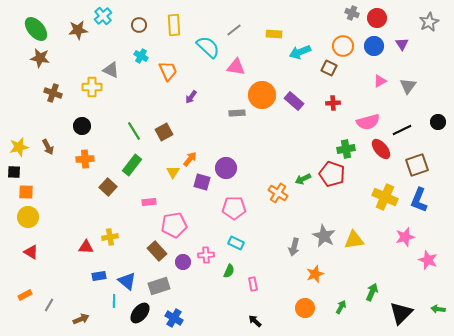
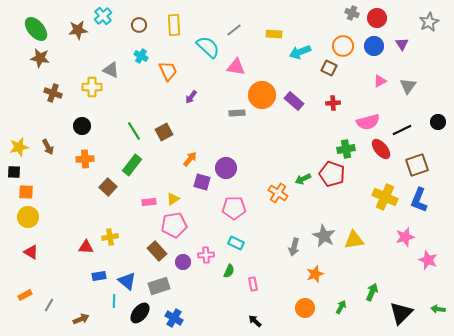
yellow triangle at (173, 172): moved 27 px down; rotated 24 degrees clockwise
